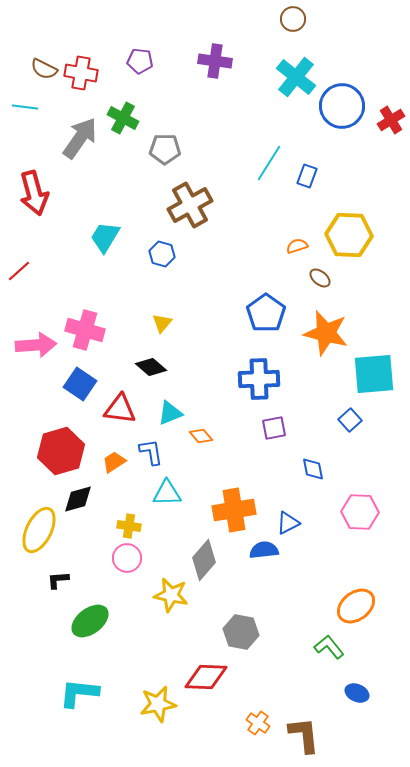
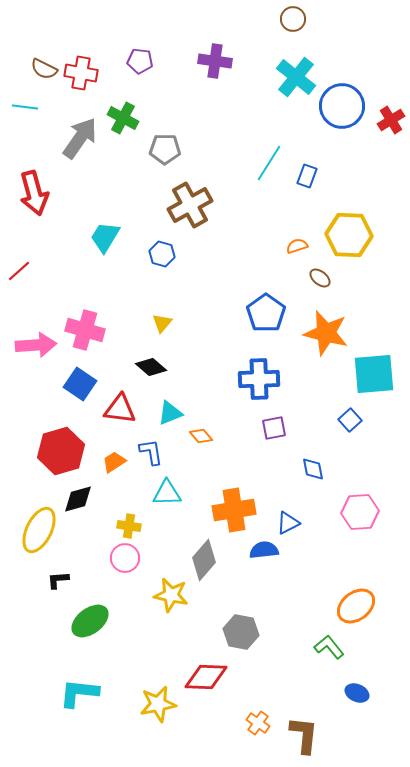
pink hexagon at (360, 512): rotated 6 degrees counterclockwise
pink circle at (127, 558): moved 2 px left
brown L-shape at (304, 735): rotated 12 degrees clockwise
